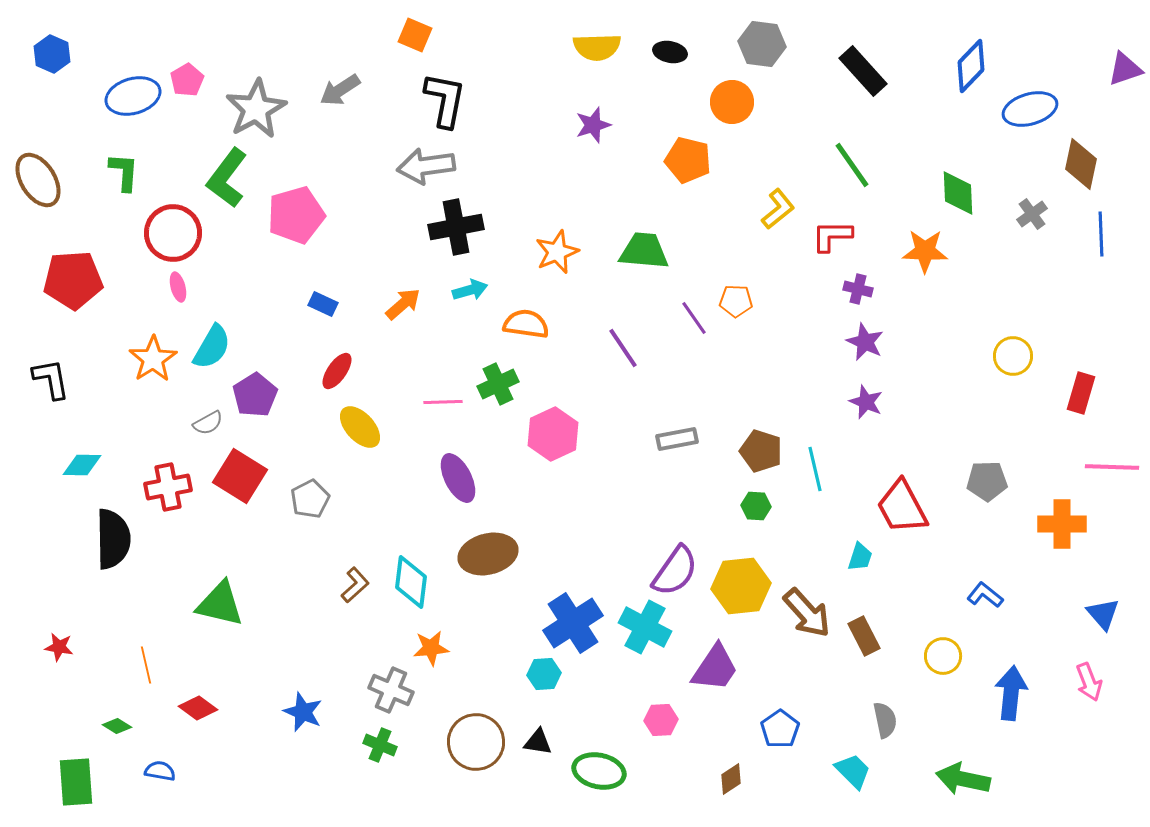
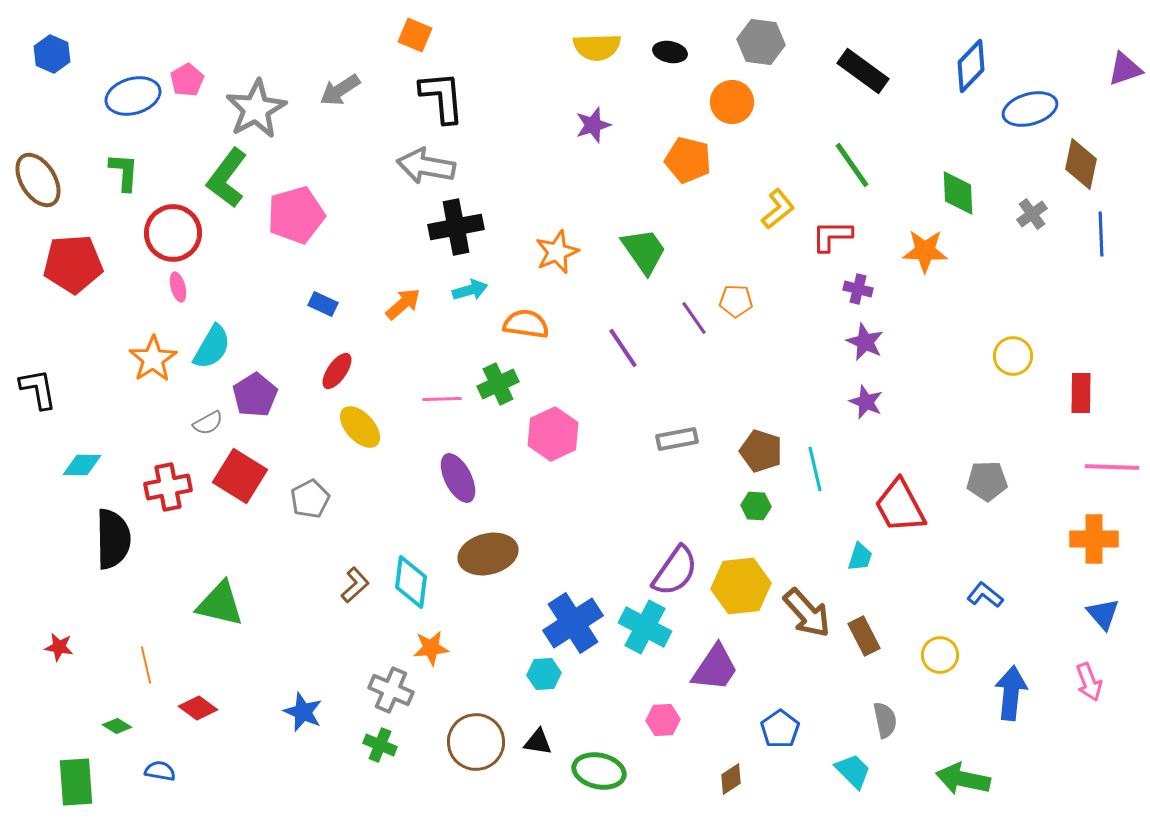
gray hexagon at (762, 44): moved 1 px left, 2 px up
black rectangle at (863, 71): rotated 12 degrees counterclockwise
black L-shape at (445, 100): moved 3 px left, 3 px up; rotated 16 degrees counterclockwise
gray arrow at (426, 166): rotated 18 degrees clockwise
green trapezoid at (644, 251): rotated 50 degrees clockwise
red pentagon at (73, 280): moved 16 px up
black L-shape at (51, 379): moved 13 px left, 10 px down
red rectangle at (1081, 393): rotated 15 degrees counterclockwise
pink line at (443, 402): moved 1 px left, 3 px up
red trapezoid at (902, 507): moved 2 px left, 1 px up
orange cross at (1062, 524): moved 32 px right, 15 px down
yellow circle at (943, 656): moved 3 px left, 1 px up
pink hexagon at (661, 720): moved 2 px right
